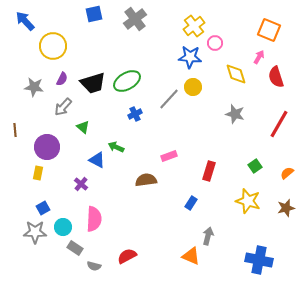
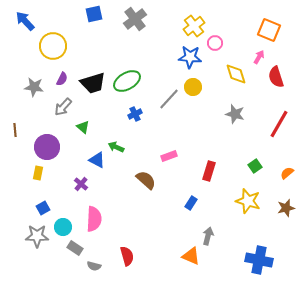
brown semicircle at (146, 180): rotated 50 degrees clockwise
gray star at (35, 232): moved 2 px right, 4 px down
red semicircle at (127, 256): rotated 102 degrees clockwise
